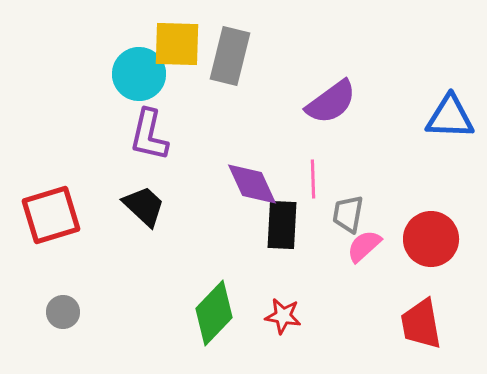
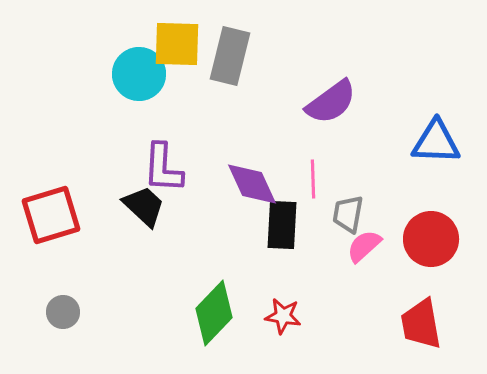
blue triangle: moved 14 px left, 25 px down
purple L-shape: moved 14 px right, 33 px down; rotated 10 degrees counterclockwise
